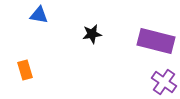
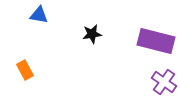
orange rectangle: rotated 12 degrees counterclockwise
